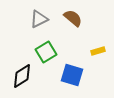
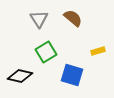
gray triangle: rotated 36 degrees counterclockwise
black diamond: moved 2 px left; rotated 45 degrees clockwise
